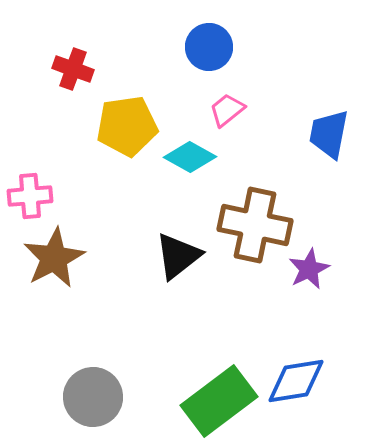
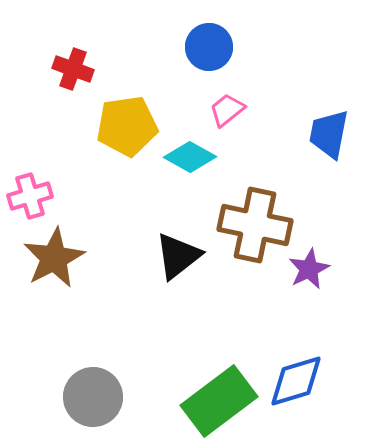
pink cross: rotated 12 degrees counterclockwise
blue diamond: rotated 8 degrees counterclockwise
